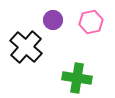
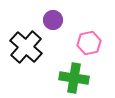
pink hexagon: moved 2 px left, 21 px down
green cross: moved 3 px left
